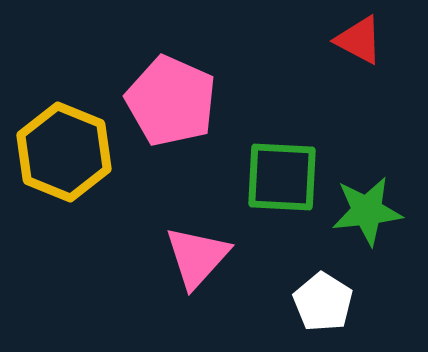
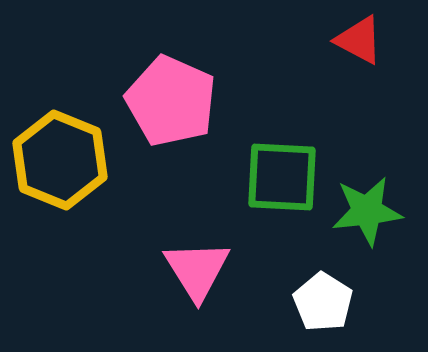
yellow hexagon: moved 4 px left, 8 px down
pink triangle: moved 13 px down; rotated 14 degrees counterclockwise
